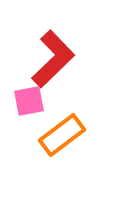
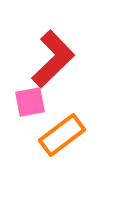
pink square: moved 1 px right, 1 px down
